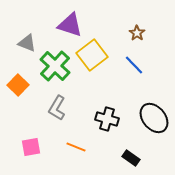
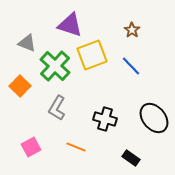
brown star: moved 5 px left, 3 px up
yellow square: rotated 16 degrees clockwise
blue line: moved 3 px left, 1 px down
orange square: moved 2 px right, 1 px down
black cross: moved 2 px left
pink square: rotated 18 degrees counterclockwise
